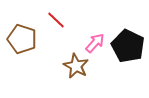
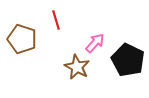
red line: rotated 30 degrees clockwise
black pentagon: moved 14 px down
brown star: moved 1 px right, 1 px down
